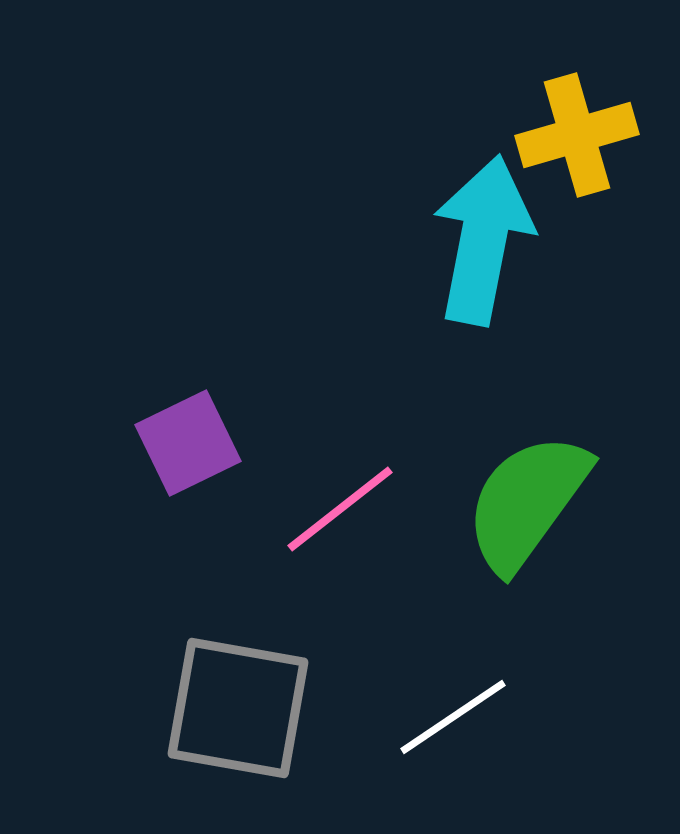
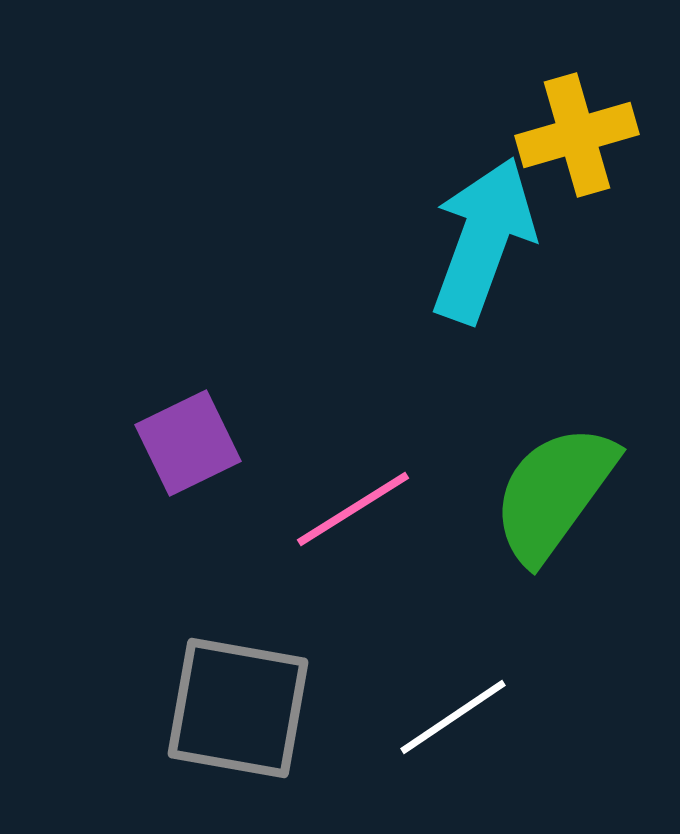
cyan arrow: rotated 9 degrees clockwise
green semicircle: moved 27 px right, 9 px up
pink line: moved 13 px right; rotated 6 degrees clockwise
